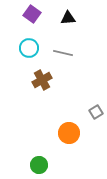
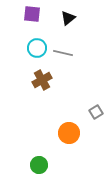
purple square: rotated 30 degrees counterclockwise
black triangle: rotated 35 degrees counterclockwise
cyan circle: moved 8 px right
